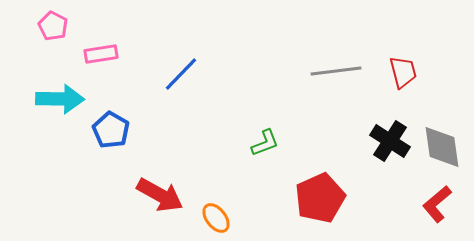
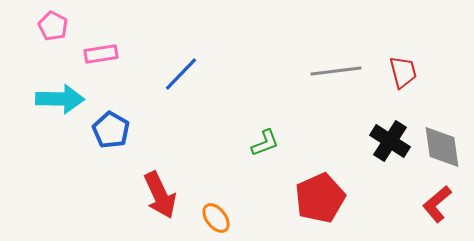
red arrow: rotated 36 degrees clockwise
